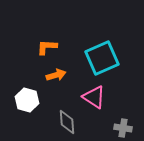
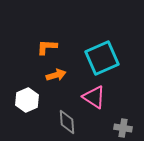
white hexagon: rotated 20 degrees clockwise
